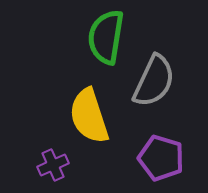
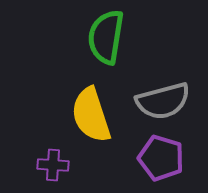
gray semicircle: moved 9 px right, 20 px down; rotated 50 degrees clockwise
yellow semicircle: moved 2 px right, 1 px up
purple cross: rotated 28 degrees clockwise
